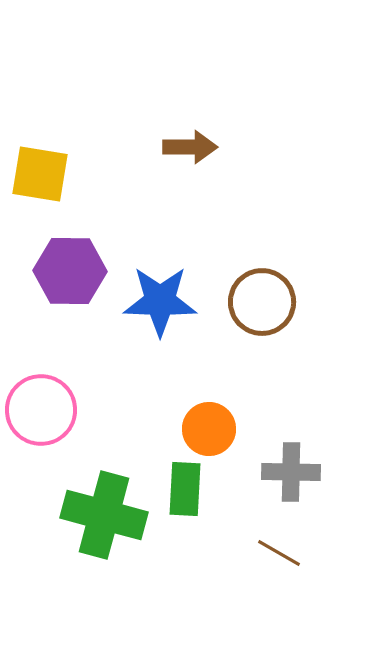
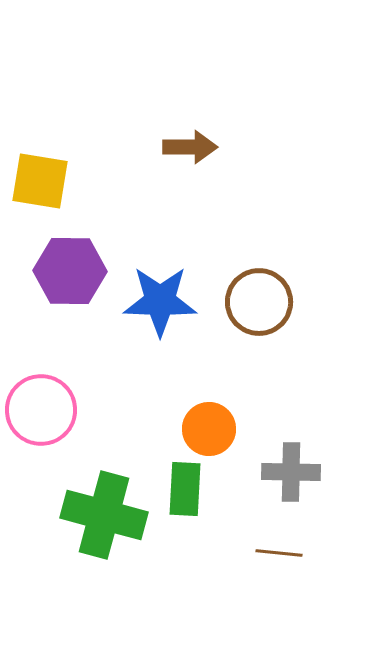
yellow square: moved 7 px down
brown circle: moved 3 px left
brown line: rotated 24 degrees counterclockwise
